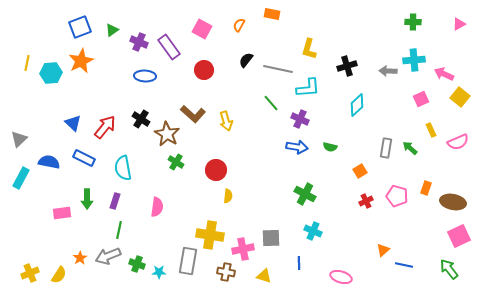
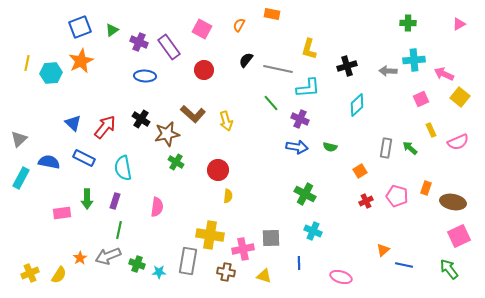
green cross at (413, 22): moved 5 px left, 1 px down
brown star at (167, 134): rotated 30 degrees clockwise
red circle at (216, 170): moved 2 px right
